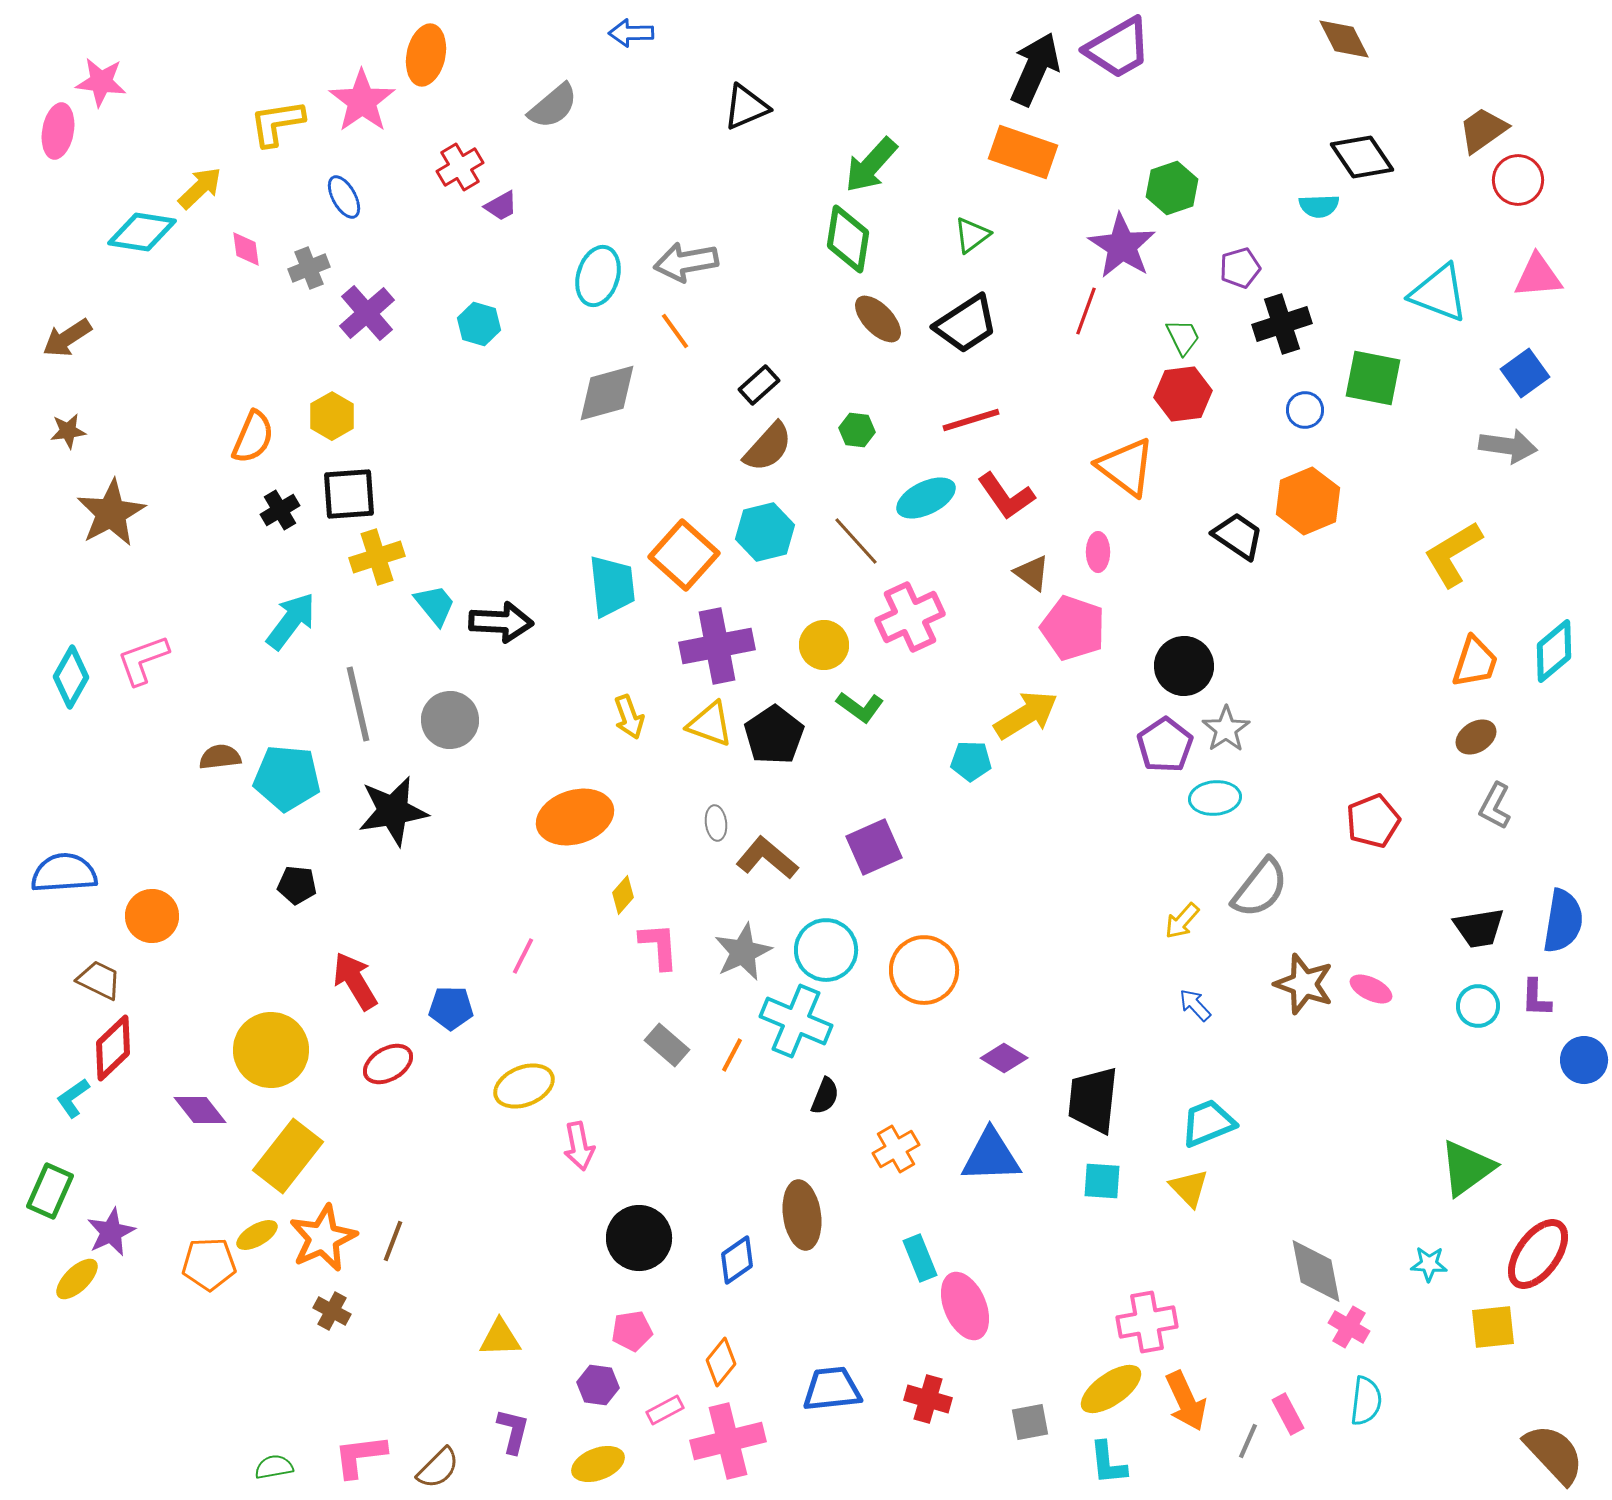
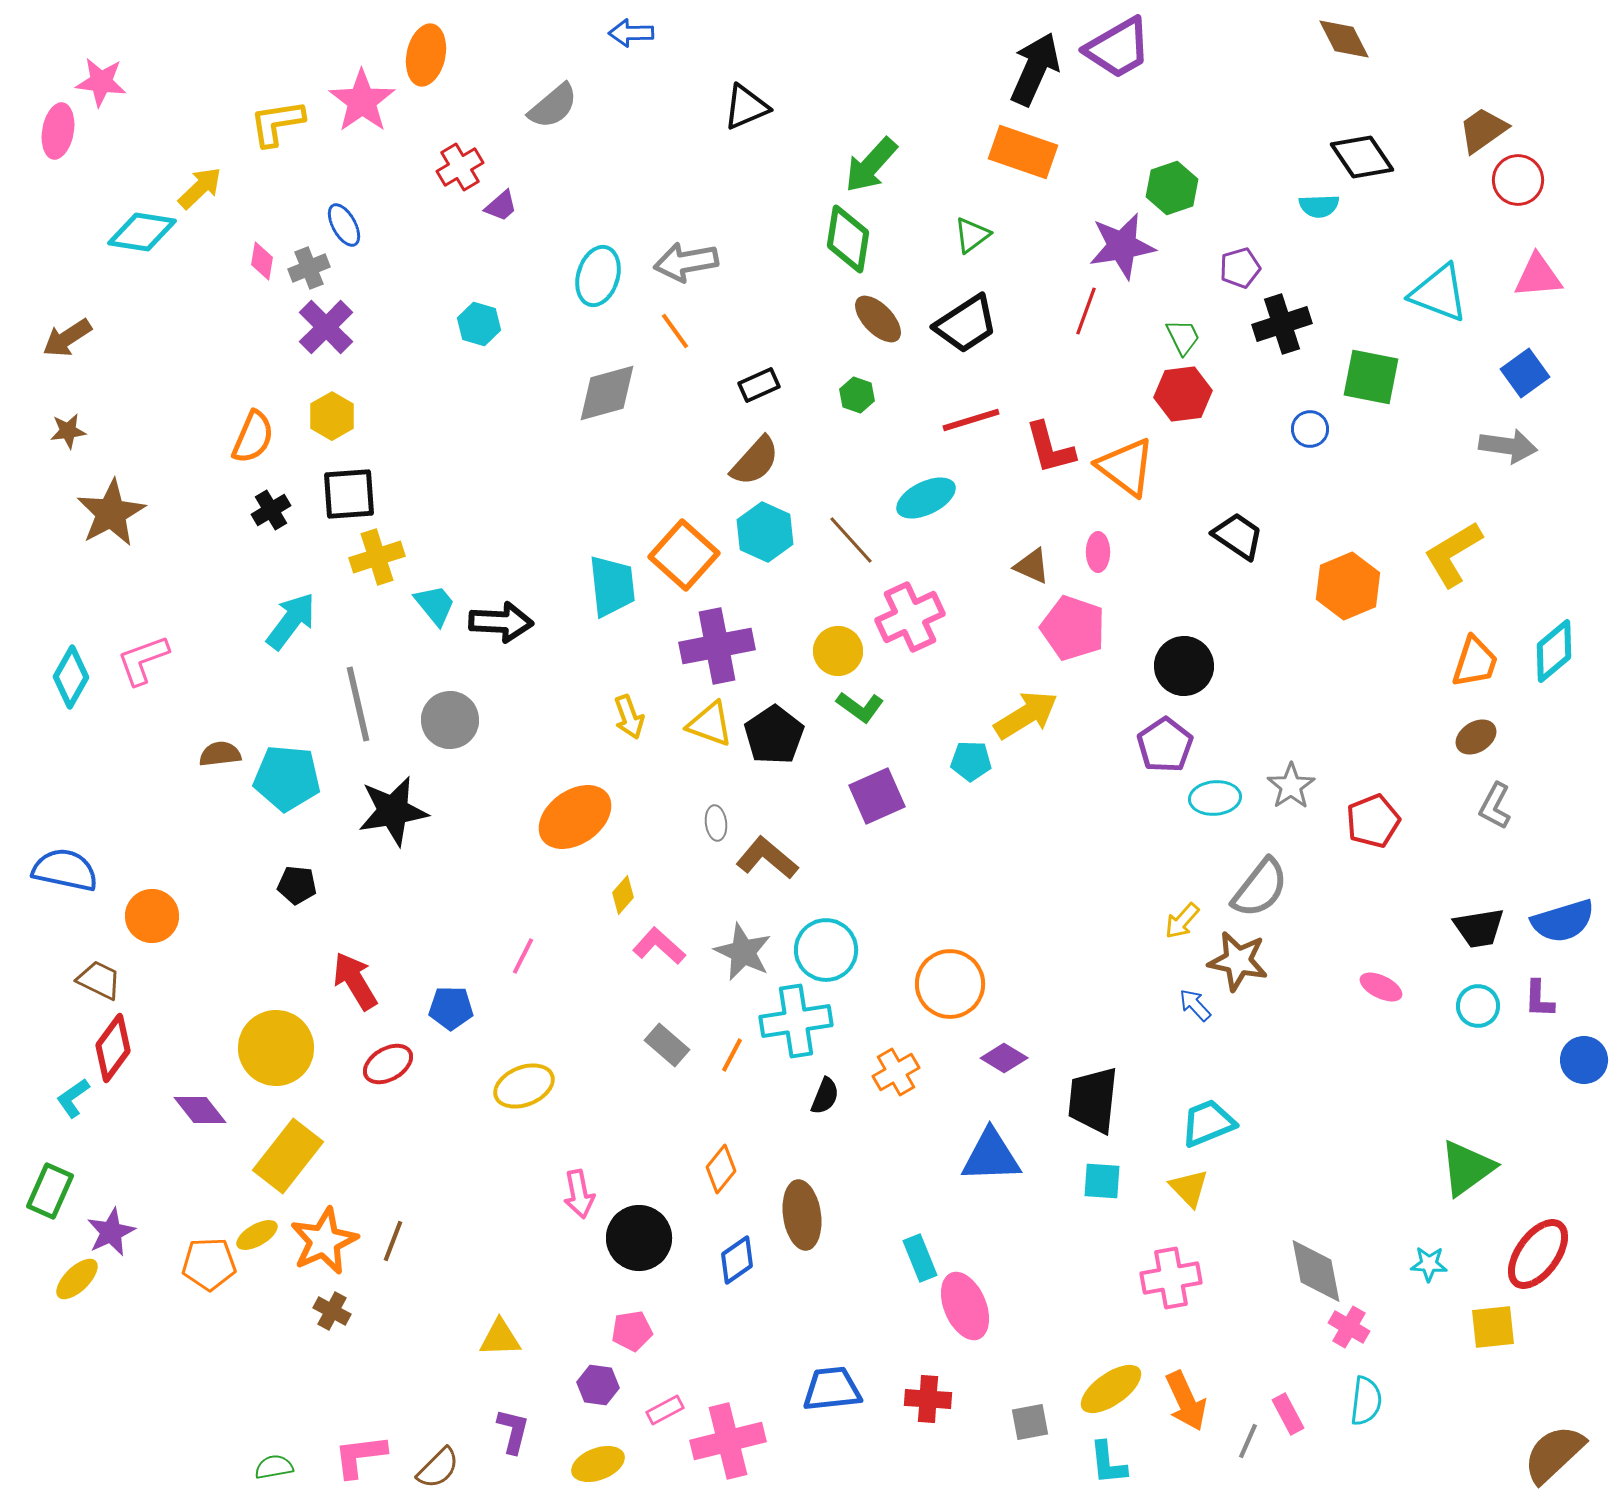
blue ellipse at (344, 197): moved 28 px down
purple trapezoid at (501, 206): rotated 12 degrees counterclockwise
purple star at (1122, 246): rotated 30 degrees clockwise
pink diamond at (246, 249): moved 16 px right, 12 px down; rotated 18 degrees clockwise
purple cross at (367, 313): moved 41 px left, 14 px down; rotated 4 degrees counterclockwise
green square at (1373, 378): moved 2 px left, 1 px up
black rectangle at (759, 385): rotated 18 degrees clockwise
blue circle at (1305, 410): moved 5 px right, 19 px down
green hexagon at (857, 430): moved 35 px up; rotated 12 degrees clockwise
brown semicircle at (768, 447): moved 13 px left, 14 px down
red L-shape at (1006, 496): moved 44 px right, 48 px up; rotated 20 degrees clockwise
orange hexagon at (1308, 501): moved 40 px right, 85 px down
black cross at (280, 510): moved 9 px left
cyan hexagon at (765, 532): rotated 22 degrees counterclockwise
brown line at (856, 541): moved 5 px left, 1 px up
brown triangle at (1032, 573): moved 7 px up; rotated 12 degrees counterclockwise
yellow circle at (824, 645): moved 14 px right, 6 px down
gray star at (1226, 729): moved 65 px right, 57 px down
brown semicircle at (220, 757): moved 3 px up
orange ellipse at (575, 817): rotated 18 degrees counterclockwise
purple square at (874, 847): moved 3 px right, 51 px up
blue semicircle at (64, 873): moved 1 px right, 3 px up; rotated 16 degrees clockwise
blue semicircle at (1563, 921): rotated 64 degrees clockwise
pink L-shape at (659, 946): rotated 44 degrees counterclockwise
gray star at (743, 952): rotated 22 degrees counterclockwise
orange circle at (924, 970): moved 26 px right, 14 px down
brown star at (1304, 984): moved 66 px left, 23 px up; rotated 8 degrees counterclockwise
pink ellipse at (1371, 989): moved 10 px right, 2 px up
purple L-shape at (1536, 998): moved 3 px right, 1 px down
cyan cross at (796, 1021): rotated 32 degrees counterclockwise
red diamond at (113, 1048): rotated 10 degrees counterclockwise
yellow circle at (271, 1050): moved 5 px right, 2 px up
pink arrow at (579, 1146): moved 48 px down
orange cross at (896, 1149): moved 77 px up
orange star at (323, 1238): moved 1 px right, 3 px down
pink cross at (1147, 1322): moved 24 px right, 44 px up
orange diamond at (721, 1362): moved 193 px up
red cross at (928, 1399): rotated 12 degrees counterclockwise
brown semicircle at (1554, 1454): rotated 90 degrees counterclockwise
